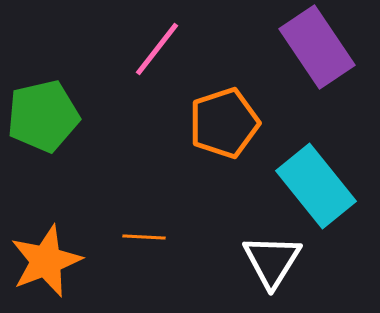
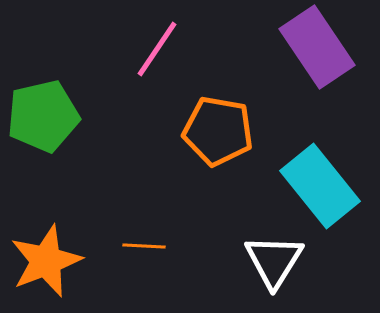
pink line: rotated 4 degrees counterclockwise
orange pentagon: moved 6 px left, 8 px down; rotated 28 degrees clockwise
cyan rectangle: moved 4 px right
orange line: moved 9 px down
white triangle: moved 2 px right
